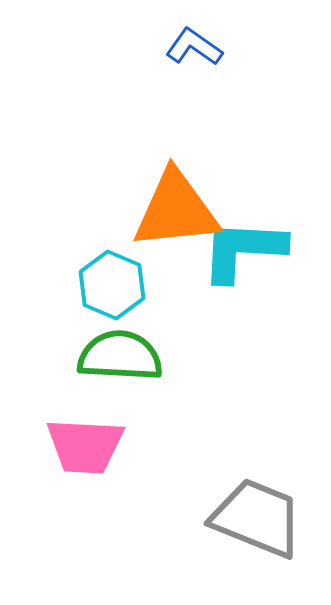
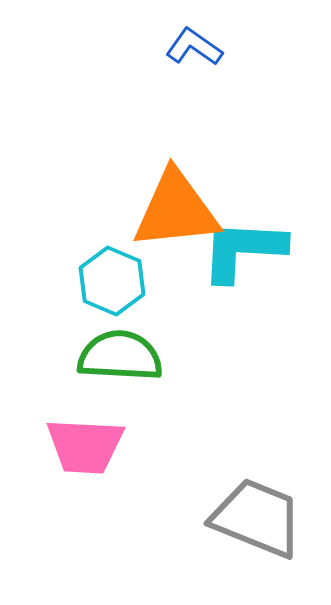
cyan hexagon: moved 4 px up
